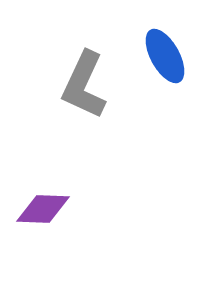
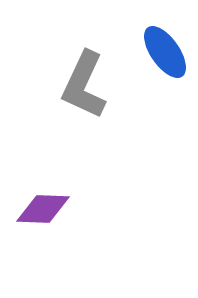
blue ellipse: moved 4 px up; rotated 6 degrees counterclockwise
